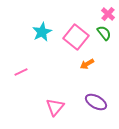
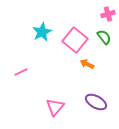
pink cross: rotated 32 degrees clockwise
green semicircle: moved 4 px down
pink square: moved 1 px left, 3 px down
orange arrow: rotated 56 degrees clockwise
